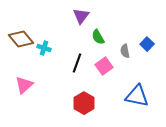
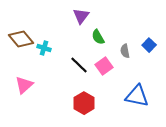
blue square: moved 2 px right, 1 px down
black line: moved 2 px right, 2 px down; rotated 66 degrees counterclockwise
